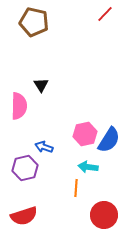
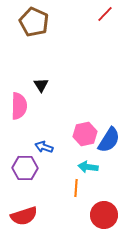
brown pentagon: rotated 12 degrees clockwise
purple hexagon: rotated 15 degrees clockwise
